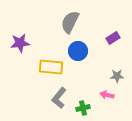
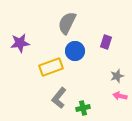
gray semicircle: moved 3 px left, 1 px down
purple rectangle: moved 7 px left, 4 px down; rotated 40 degrees counterclockwise
blue circle: moved 3 px left
yellow rectangle: rotated 25 degrees counterclockwise
gray star: rotated 16 degrees counterclockwise
pink arrow: moved 13 px right, 1 px down
